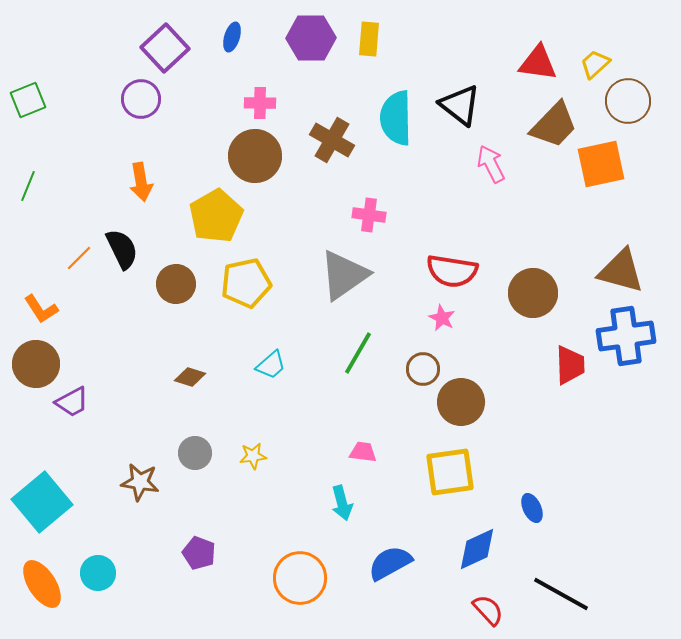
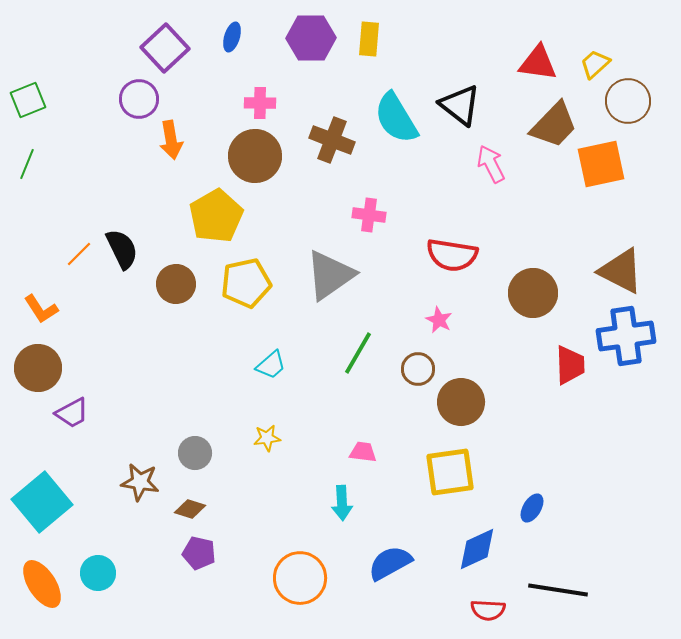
purple circle at (141, 99): moved 2 px left
cyan semicircle at (396, 118): rotated 30 degrees counterclockwise
brown cross at (332, 140): rotated 9 degrees counterclockwise
orange arrow at (141, 182): moved 30 px right, 42 px up
green line at (28, 186): moved 1 px left, 22 px up
orange line at (79, 258): moved 4 px up
red semicircle at (452, 271): moved 16 px up
brown triangle at (621, 271): rotated 12 degrees clockwise
gray triangle at (344, 275): moved 14 px left
pink star at (442, 318): moved 3 px left, 2 px down
brown circle at (36, 364): moved 2 px right, 4 px down
brown circle at (423, 369): moved 5 px left
brown diamond at (190, 377): moved 132 px down
purple trapezoid at (72, 402): moved 11 px down
yellow star at (253, 456): moved 14 px right, 18 px up
cyan arrow at (342, 503): rotated 12 degrees clockwise
blue ellipse at (532, 508): rotated 56 degrees clockwise
purple pentagon at (199, 553): rotated 8 degrees counterclockwise
black line at (561, 594): moved 3 px left, 4 px up; rotated 20 degrees counterclockwise
red semicircle at (488, 610): rotated 136 degrees clockwise
